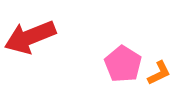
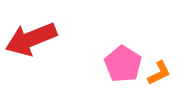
red arrow: moved 1 px right, 2 px down
